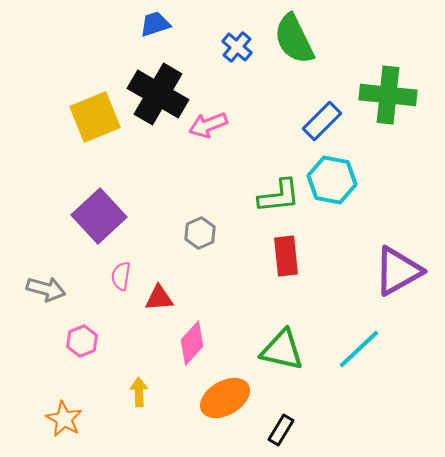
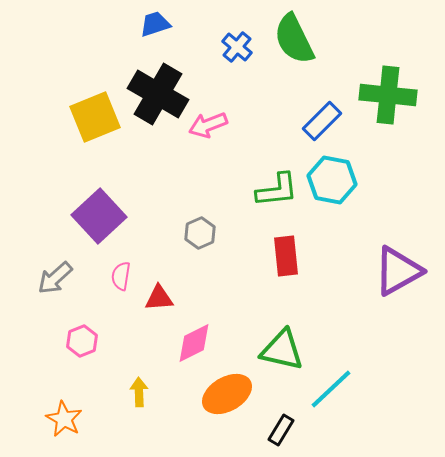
green L-shape: moved 2 px left, 6 px up
gray arrow: moved 9 px right, 11 px up; rotated 123 degrees clockwise
pink diamond: moved 2 px right; rotated 21 degrees clockwise
cyan line: moved 28 px left, 40 px down
orange ellipse: moved 2 px right, 4 px up
